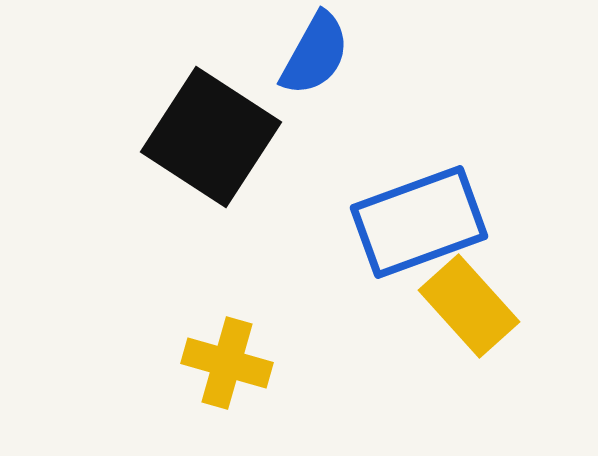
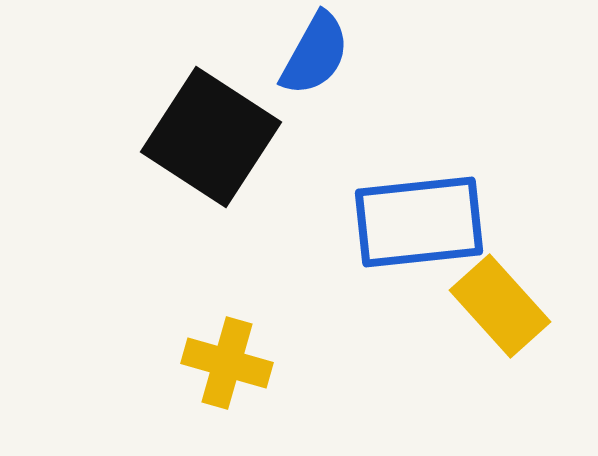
blue rectangle: rotated 14 degrees clockwise
yellow rectangle: moved 31 px right
